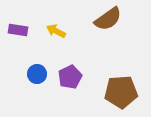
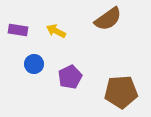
blue circle: moved 3 px left, 10 px up
